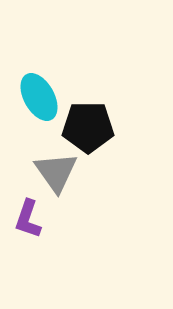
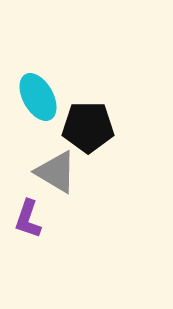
cyan ellipse: moved 1 px left
gray triangle: rotated 24 degrees counterclockwise
